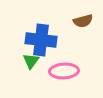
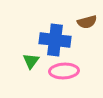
brown semicircle: moved 4 px right, 1 px down
blue cross: moved 14 px right
